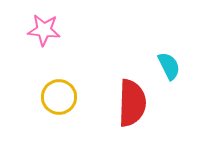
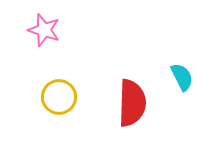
pink star: rotated 12 degrees clockwise
cyan semicircle: moved 13 px right, 11 px down
